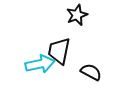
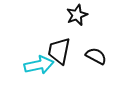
cyan arrow: moved 1 px left, 1 px down
black semicircle: moved 5 px right, 16 px up
